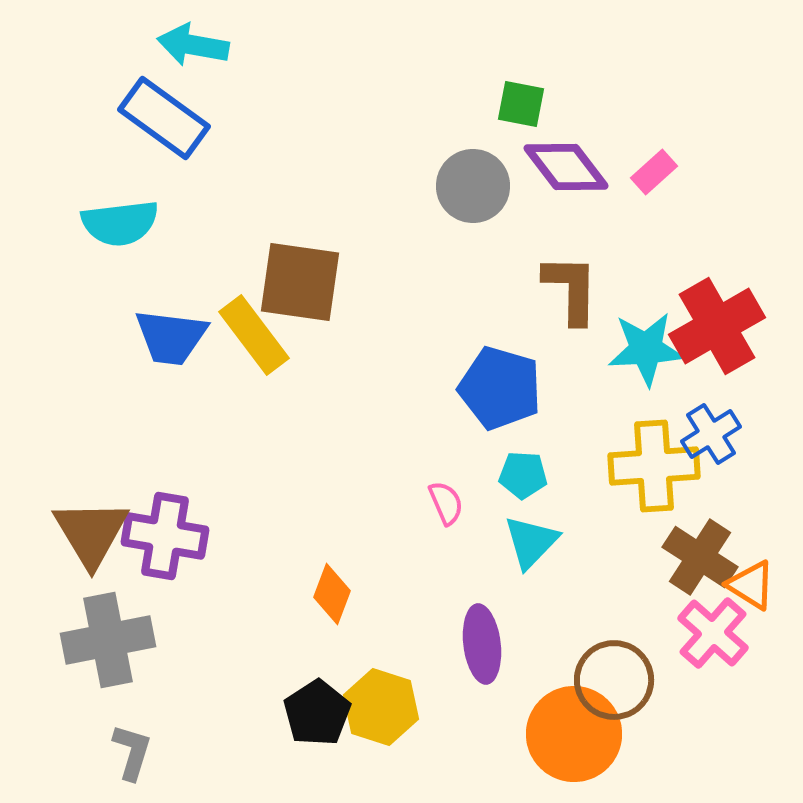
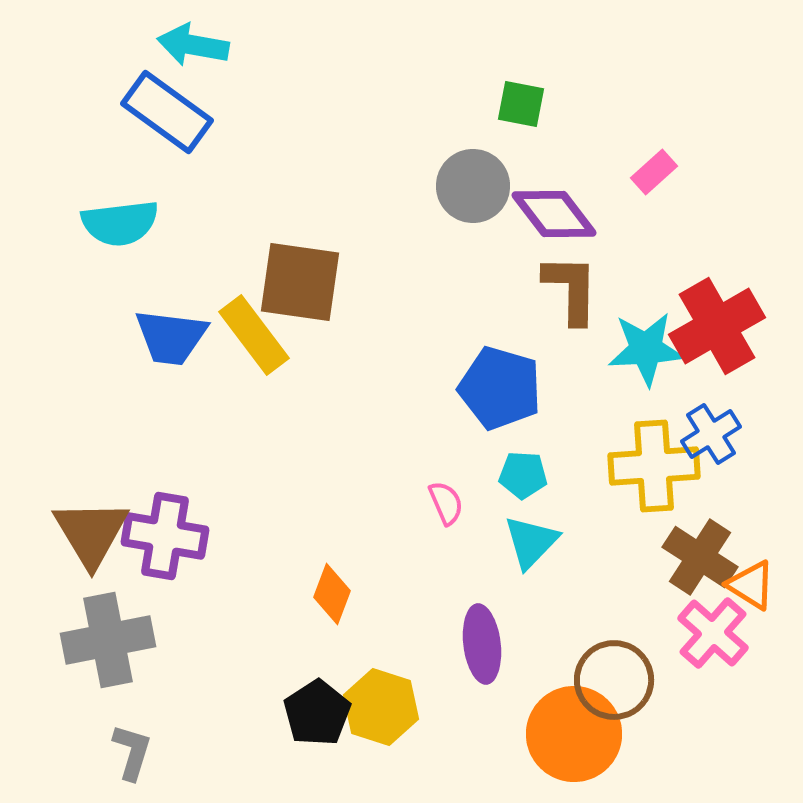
blue rectangle: moved 3 px right, 6 px up
purple diamond: moved 12 px left, 47 px down
